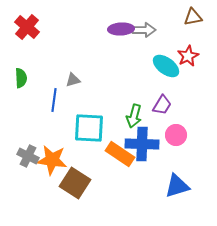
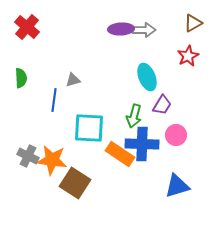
brown triangle: moved 6 px down; rotated 18 degrees counterclockwise
cyan ellipse: moved 19 px left, 11 px down; rotated 32 degrees clockwise
